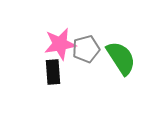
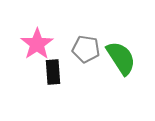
pink star: moved 23 px left; rotated 24 degrees counterclockwise
gray pentagon: rotated 24 degrees clockwise
